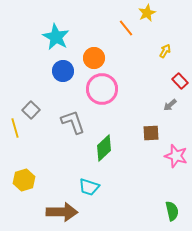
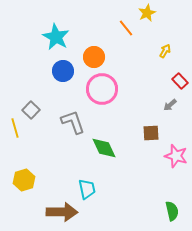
orange circle: moved 1 px up
green diamond: rotated 72 degrees counterclockwise
cyan trapezoid: moved 2 px left, 2 px down; rotated 120 degrees counterclockwise
